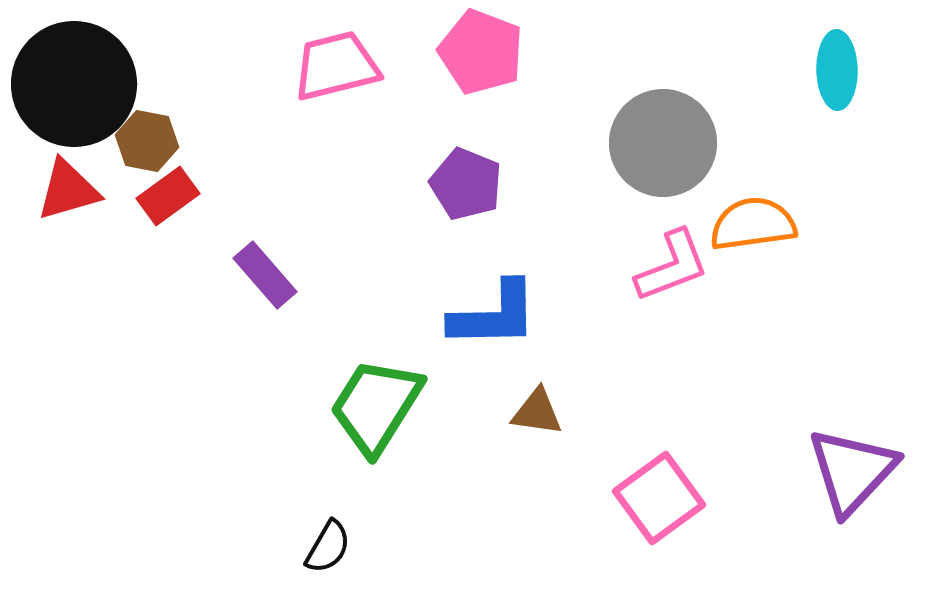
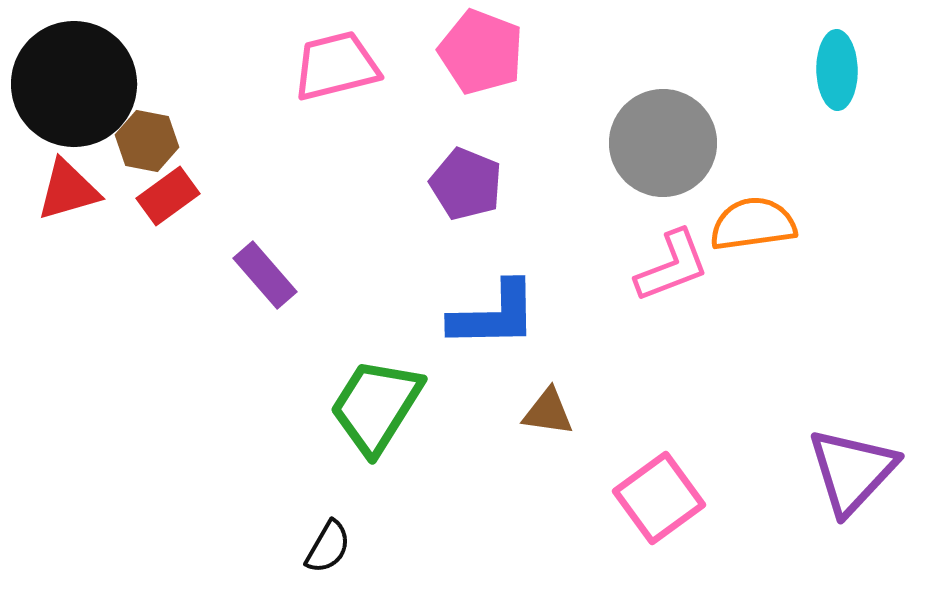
brown triangle: moved 11 px right
